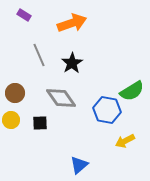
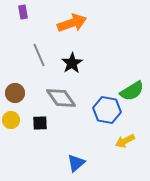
purple rectangle: moved 1 px left, 3 px up; rotated 48 degrees clockwise
blue triangle: moved 3 px left, 2 px up
